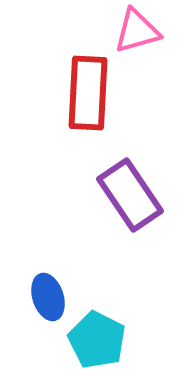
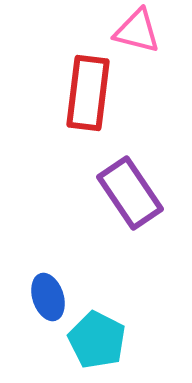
pink triangle: rotated 30 degrees clockwise
red rectangle: rotated 4 degrees clockwise
purple rectangle: moved 2 px up
